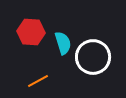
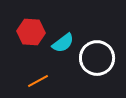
cyan semicircle: rotated 70 degrees clockwise
white circle: moved 4 px right, 1 px down
